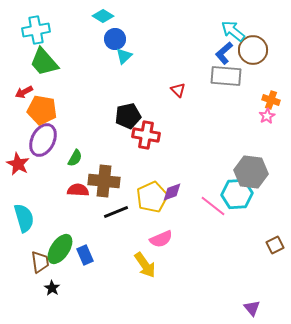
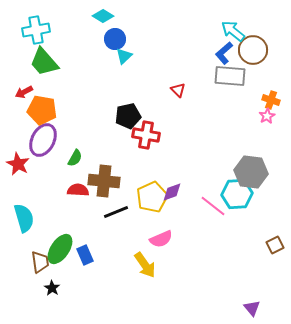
gray rectangle: moved 4 px right
